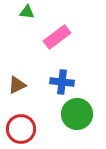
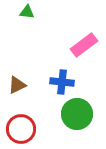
pink rectangle: moved 27 px right, 8 px down
